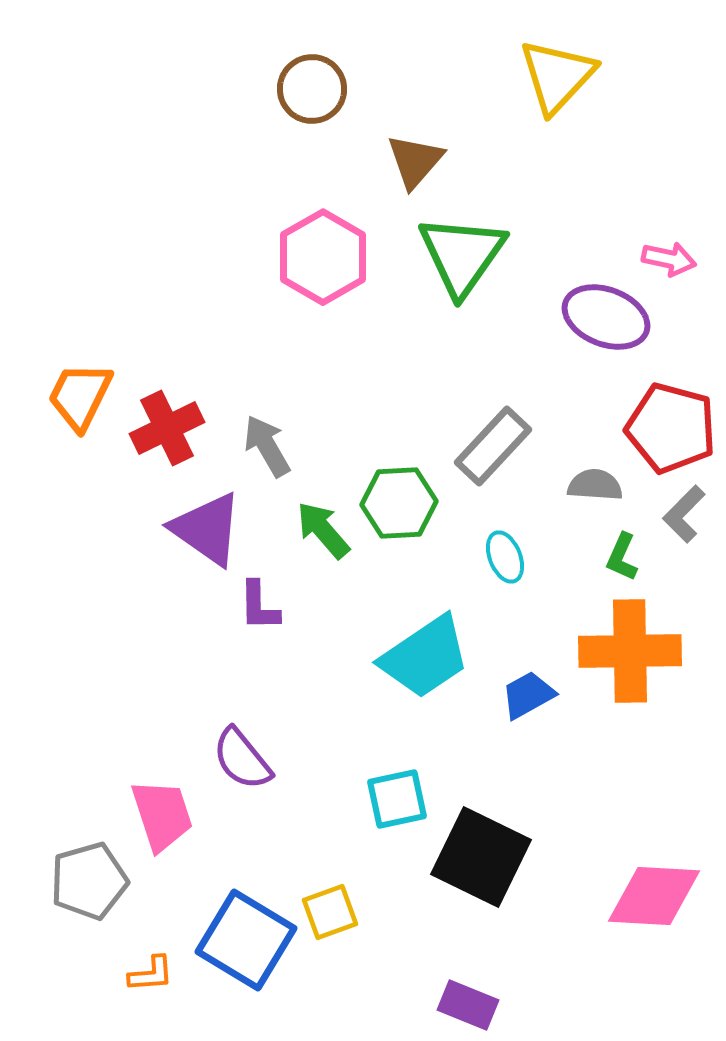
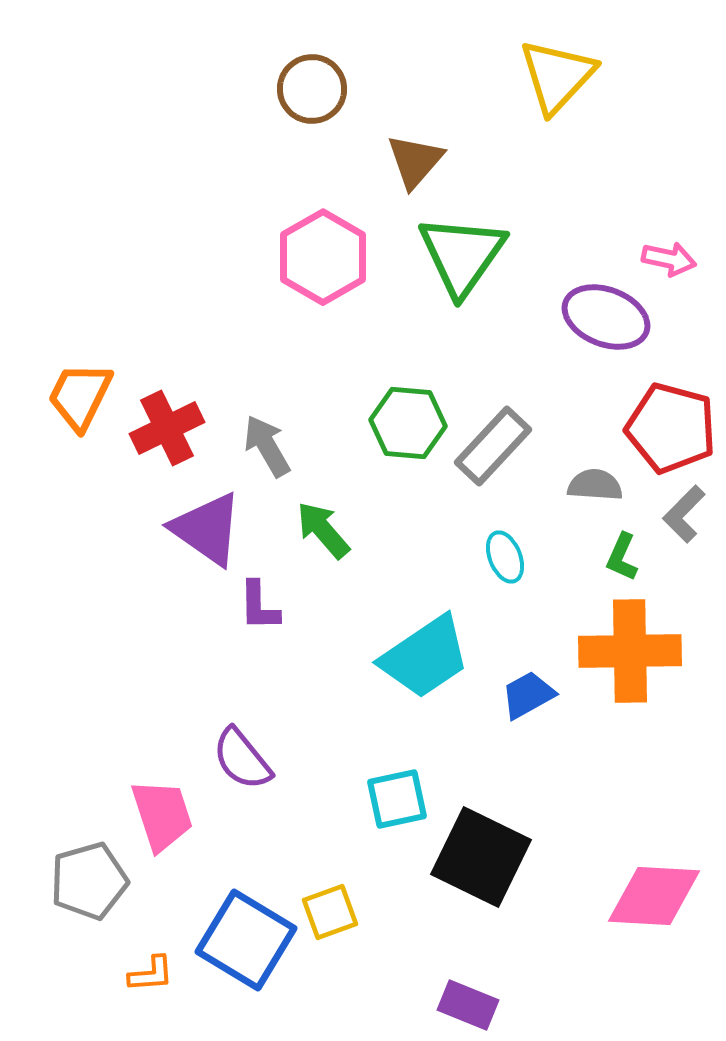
green hexagon: moved 9 px right, 80 px up; rotated 8 degrees clockwise
